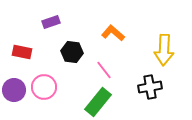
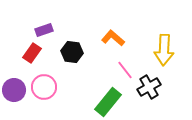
purple rectangle: moved 7 px left, 8 px down
orange L-shape: moved 5 px down
red rectangle: moved 10 px right, 1 px down; rotated 66 degrees counterclockwise
pink line: moved 21 px right
black cross: moved 1 px left; rotated 20 degrees counterclockwise
green rectangle: moved 10 px right
